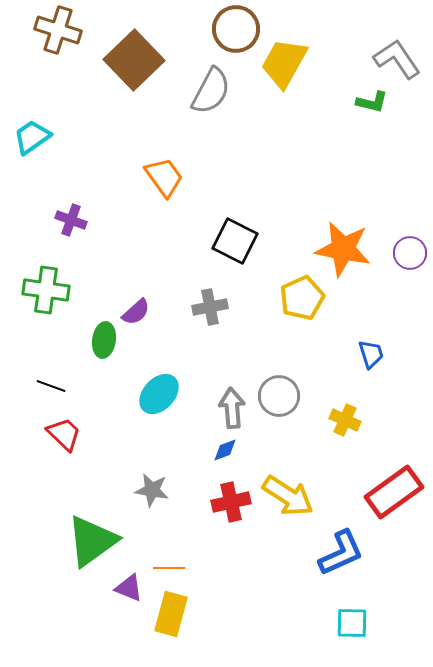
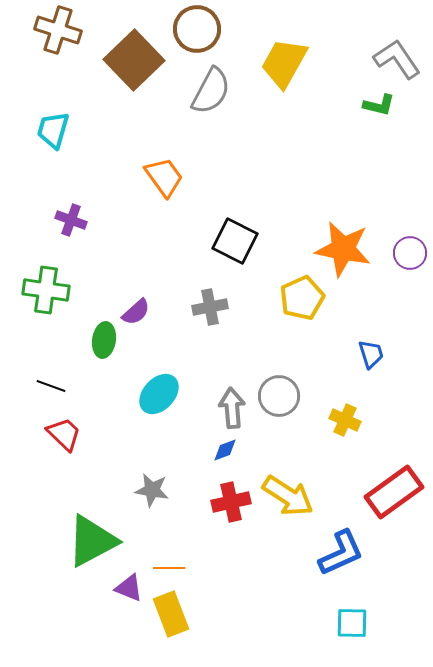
brown circle: moved 39 px left
green L-shape: moved 7 px right, 3 px down
cyan trapezoid: moved 21 px right, 7 px up; rotated 39 degrees counterclockwise
green triangle: rotated 8 degrees clockwise
yellow rectangle: rotated 36 degrees counterclockwise
